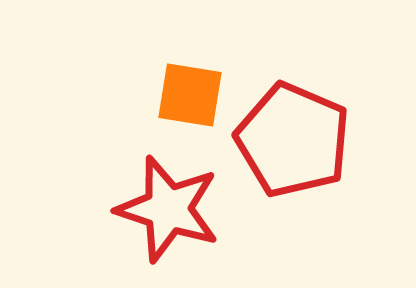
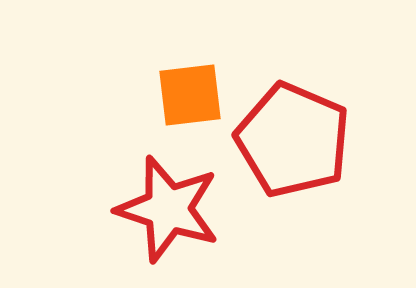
orange square: rotated 16 degrees counterclockwise
